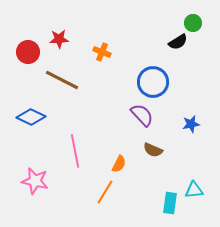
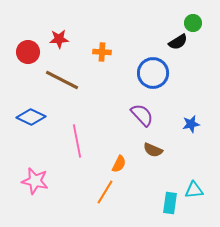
orange cross: rotated 18 degrees counterclockwise
blue circle: moved 9 px up
pink line: moved 2 px right, 10 px up
